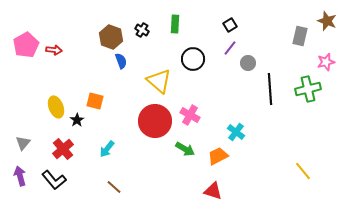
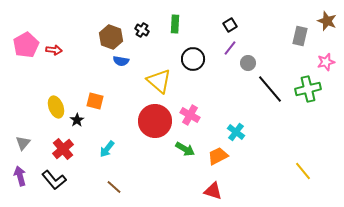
blue semicircle: rotated 119 degrees clockwise
black line: rotated 36 degrees counterclockwise
